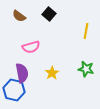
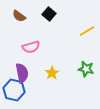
yellow line: moved 1 px right; rotated 49 degrees clockwise
